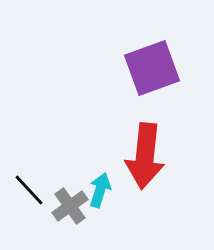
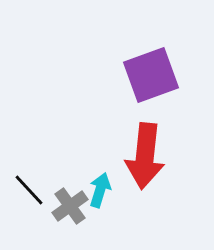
purple square: moved 1 px left, 7 px down
